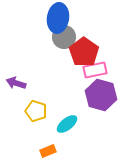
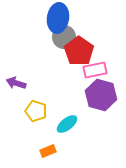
red pentagon: moved 5 px left, 1 px up
